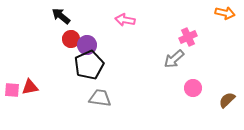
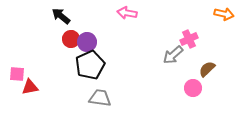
orange arrow: moved 1 px left, 1 px down
pink arrow: moved 2 px right, 7 px up
pink cross: moved 1 px right, 2 px down
purple circle: moved 3 px up
gray arrow: moved 1 px left, 4 px up
black pentagon: moved 1 px right
pink square: moved 5 px right, 16 px up
brown semicircle: moved 20 px left, 31 px up
